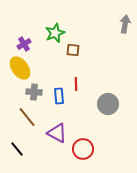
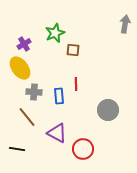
gray circle: moved 6 px down
black line: rotated 42 degrees counterclockwise
